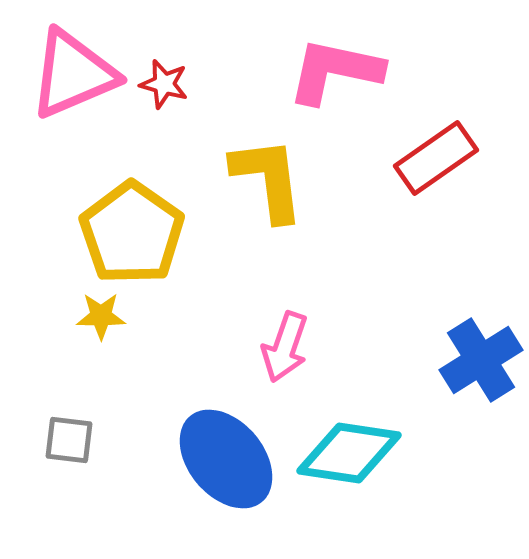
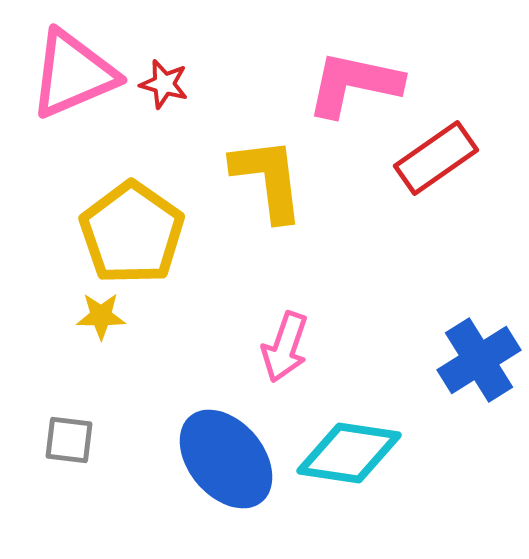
pink L-shape: moved 19 px right, 13 px down
blue cross: moved 2 px left
